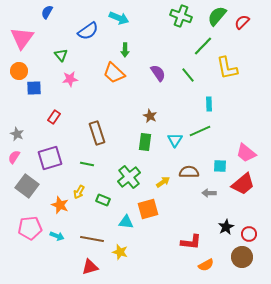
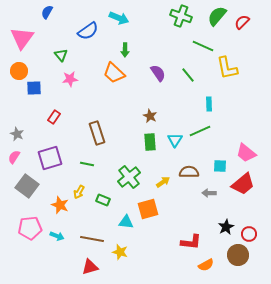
green line at (203, 46): rotated 70 degrees clockwise
green rectangle at (145, 142): moved 5 px right; rotated 12 degrees counterclockwise
brown circle at (242, 257): moved 4 px left, 2 px up
